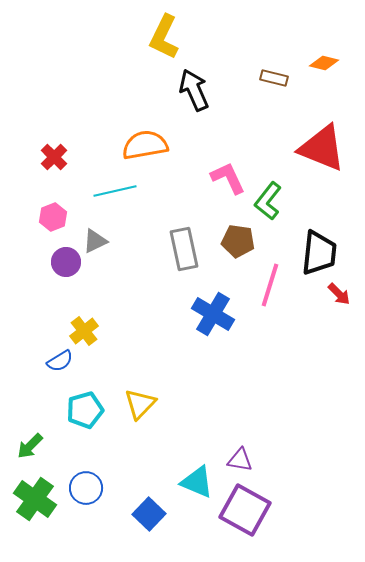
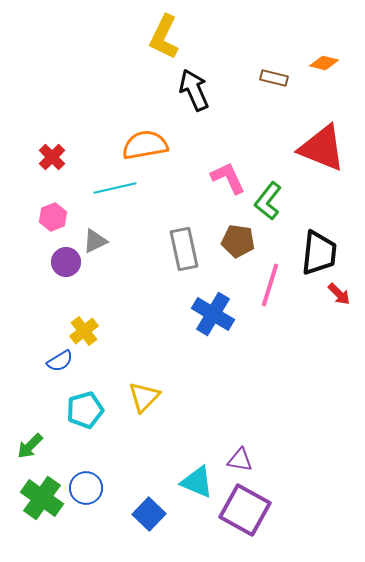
red cross: moved 2 px left
cyan line: moved 3 px up
yellow triangle: moved 4 px right, 7 px up
green cross: moved 7 px right, 1 px up
